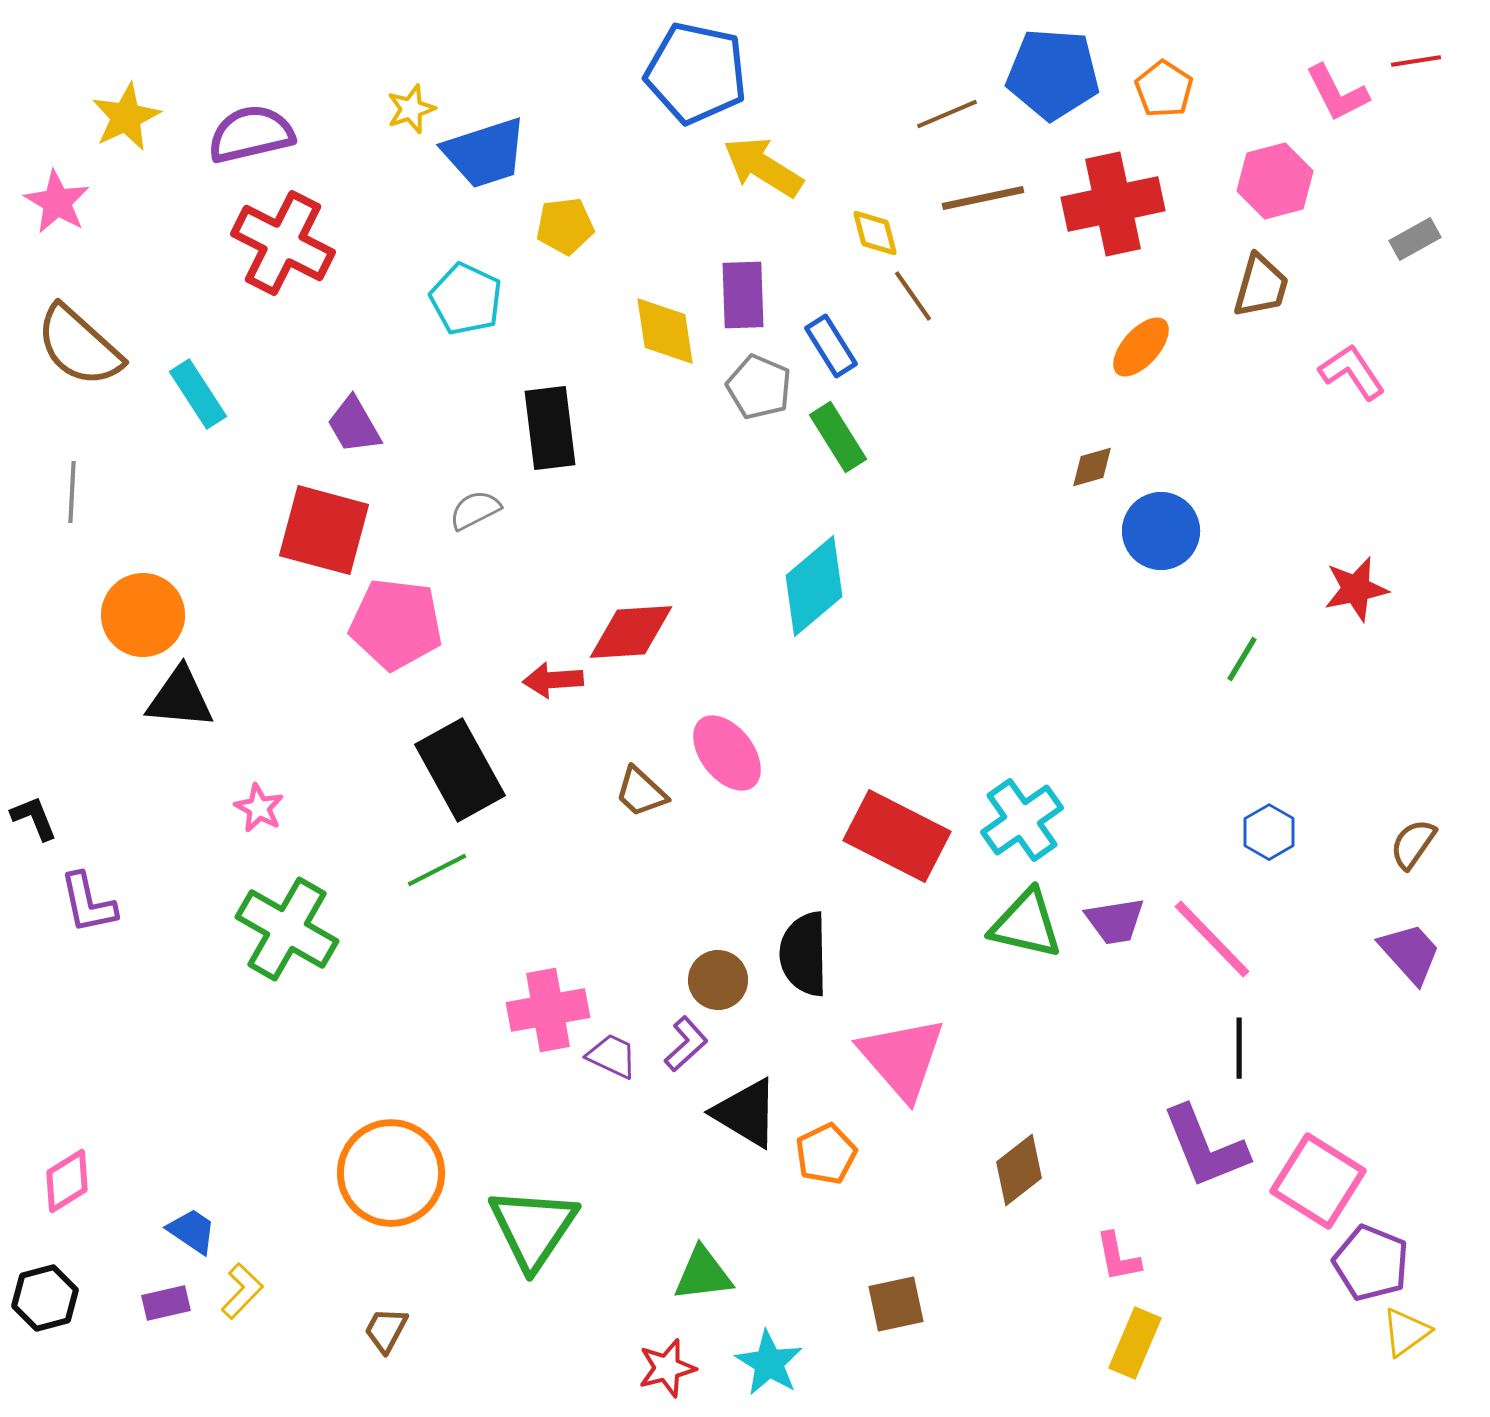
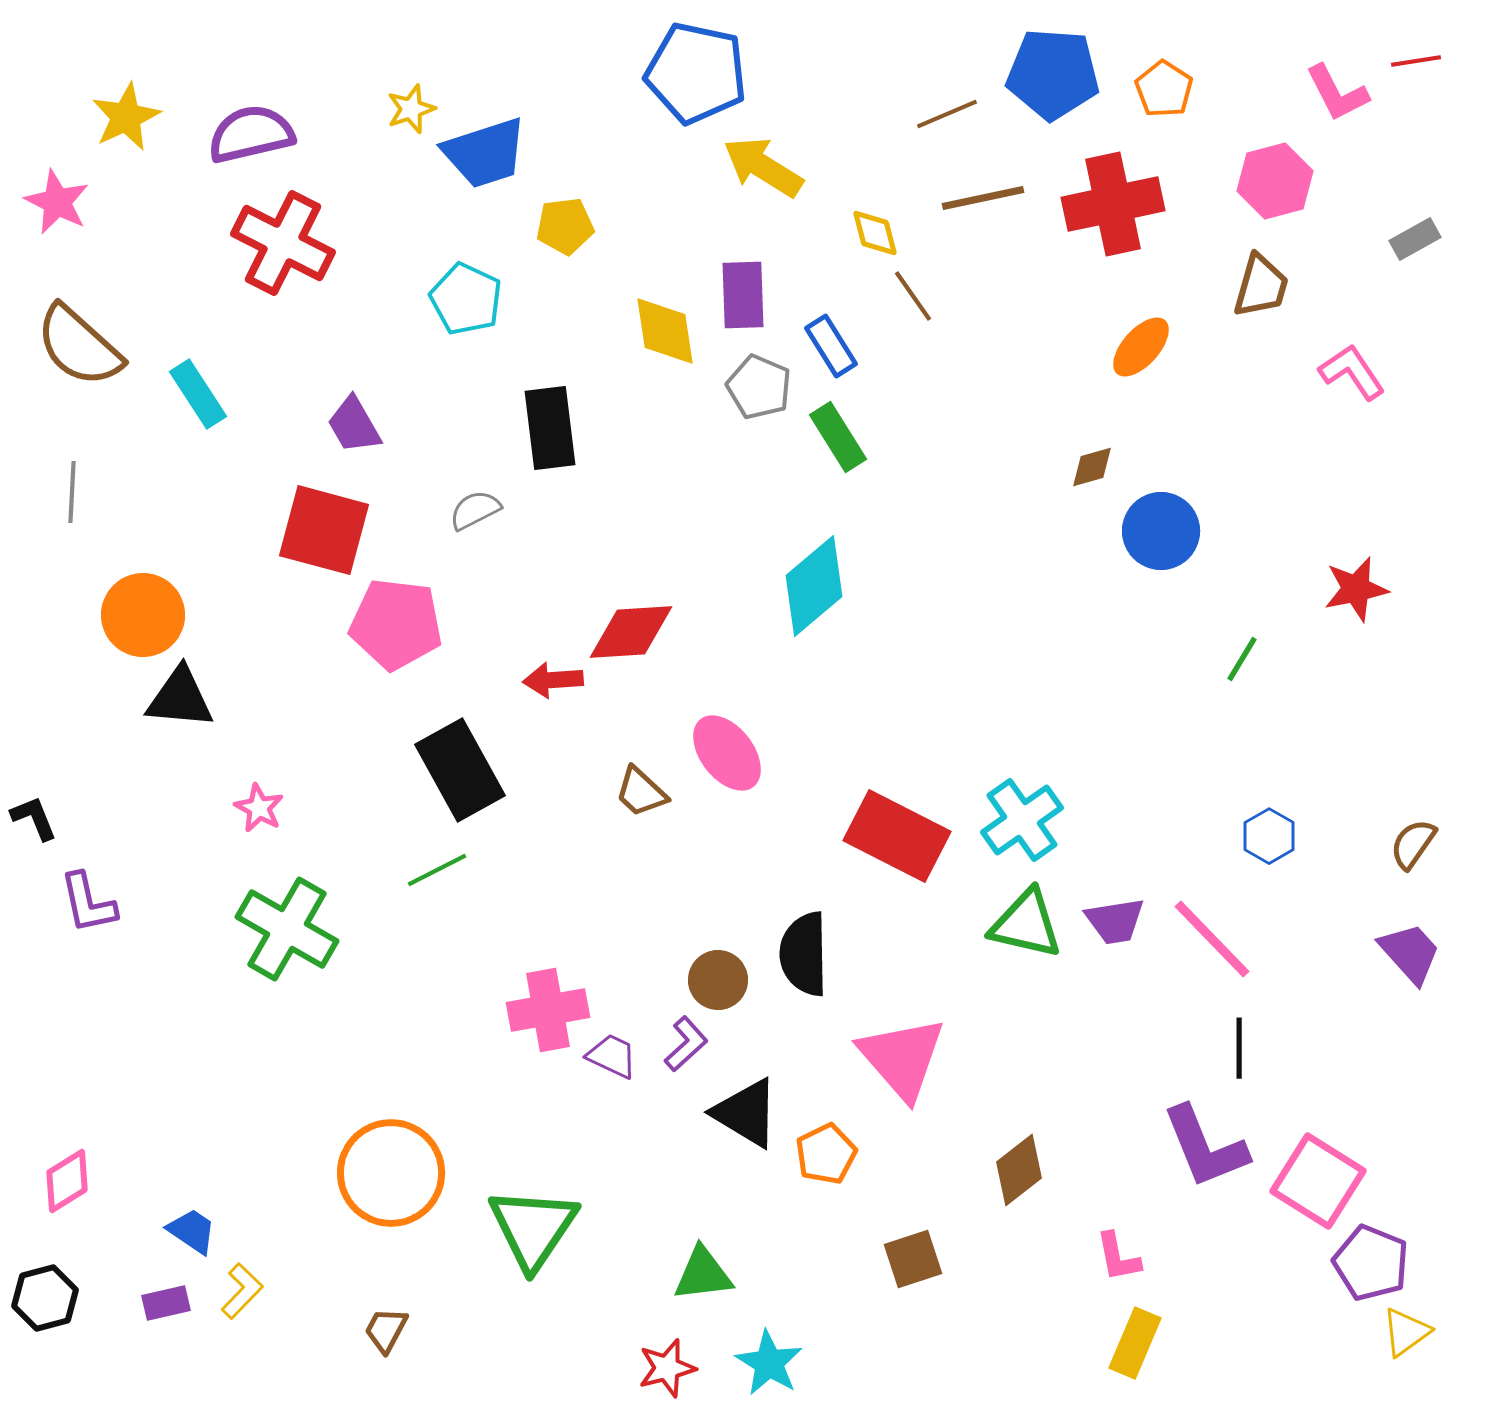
pink star at (57, 202): rotated 4 degrees counterclockwise
blue hexagon at (1269, 832): moved 4 px down
brown square at (896, 1304): moved 17 px right, 45 px up; rotated 6 degrees counterclockwise
